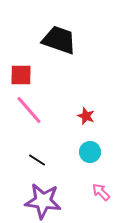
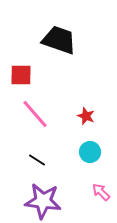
pink line: moved 6 px right, 4 px down
